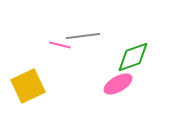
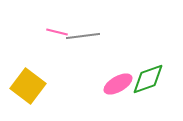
pink line: moved 3 px left, 13 px up
green diamond: moved 15 px right, 22 px down
yellow square: rotated 28 degrees counterclockwise
